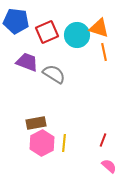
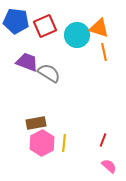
red square: moved 2 px left, 6 px up
gray semicircle: moved 5 px left, 1 px up
